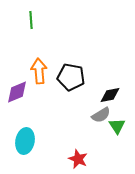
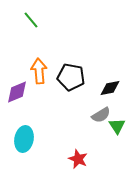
green line: rotated 36 degrees counterclockwise
black diamond: moved 7 px up
cyan ellipse: moved 1 px left, 2 px up
